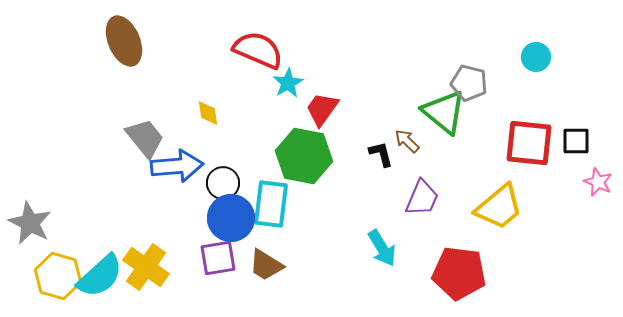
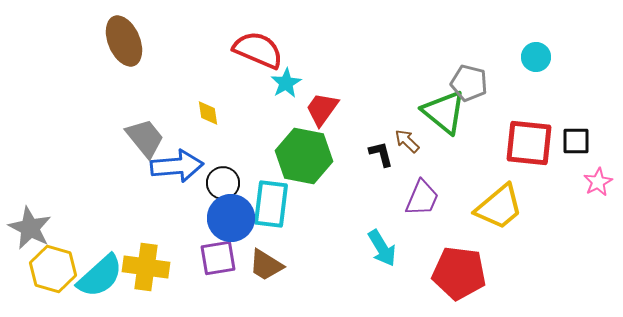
cyan star: moved 2 px left
pink star: rotated 20 degrees clockwise
gray star: moved 5 px down
yellow cross: rotated 27 degrees counterclockwise
yellow hexagon: moved 5 px left, 7 px up
